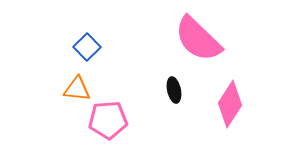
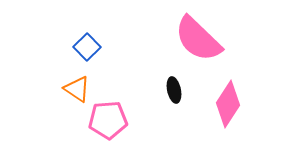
orange triangle: rotated 28 degrees clockwise
pink diamond: moved 2 px left
